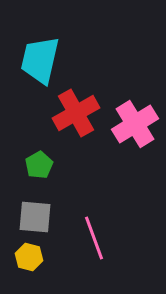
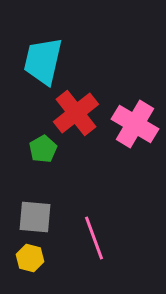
cyan trapezoid: moved 3 px right, 1 px down
red cross: rotated 9 degrees counterclockwise
pink cross: rotated 27 degrees counterclockwise
green pentagon: moved 4 px right, 16 px up
yellow hexagon: moved 1 px right, 1 px down
